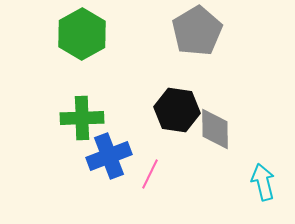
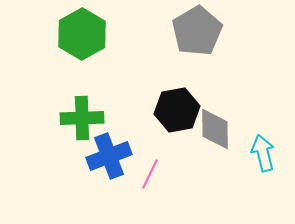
black hexagon: rotated 18 degrees counterclockwise
cyan arrow: moved 29 px up
